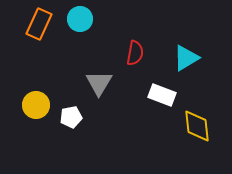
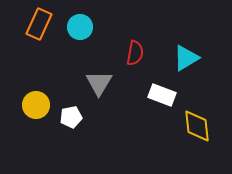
cyan circle: moved 8 px down
